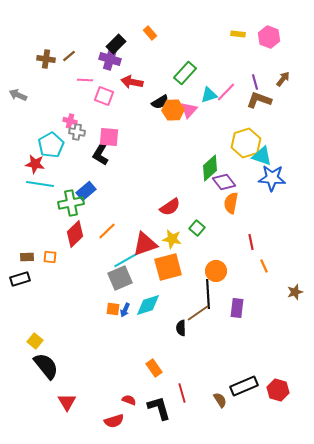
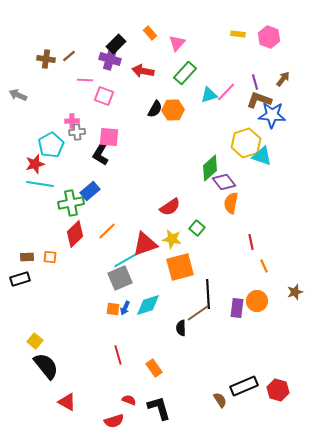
red arrow at (132, 82): moved 11 px right, 11 px up
black semicircle at (160, 102): moved 5 px left, 7 px down; rotated 30 degrees counterclockwise
pink triangle at (189, 110): moved 12 px left, 67 px up
pink cross at (70, 121): moved 2 px right; rotated 16 degrees counterclockwise
gray cross at (77, 132): rotated 14 degrees counterclockwise
red star at (35, 164): rotated 24 degrees counterclockwise
blue star at (272, 178): moved 63 px up
blue rectangle at (86, 191): moved 4 px right
orange square at (168, 267): moved 12 px right
orange circle at (216, 271): moved 41 px right, 30 px down
blue arrow at (125, 310): moved 2 px up
red line at (182, 393): moved 64 px left, 38 px up
red triangle at (67, 402): rotated 30 degrees counterclockwise
